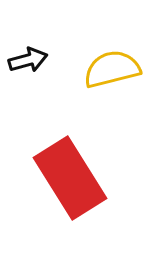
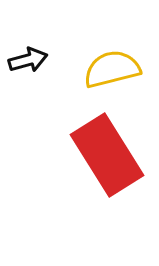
red rectangle: moved 37 px right, 23 px up
